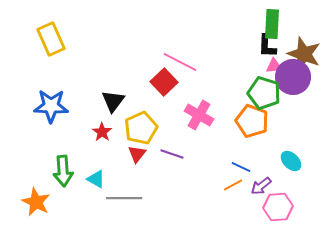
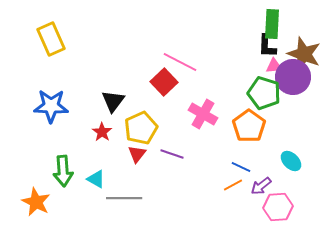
pink cross: moved 4 px right, 1 px up
orange pentagon: moved 3 px left, 5 px down; rotated 16 degrees clockwise
